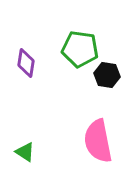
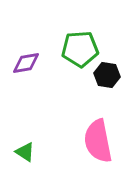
green pentagon: rotated 12 degrees counterclockwise
purple diamond: rotated 72 degrees clockwise
